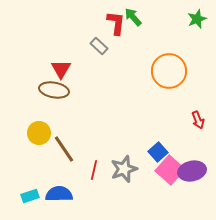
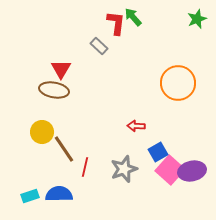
orange circle: moved 9 px right, 12 px down
red arrow: moved 62 px left, 6 px down; rotated 114 degrees clockwise
yellow circle: moved 3 px right, 1 px up
blue square: rotated 12 degrees clockwise
red line: moved 9 px left, 3 px up
